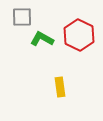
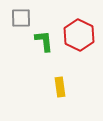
gray square: moved 1 px left, 1 px down
green L-shape: moved 2 px right, 2 px down; rotated 55 degrees clockwise
